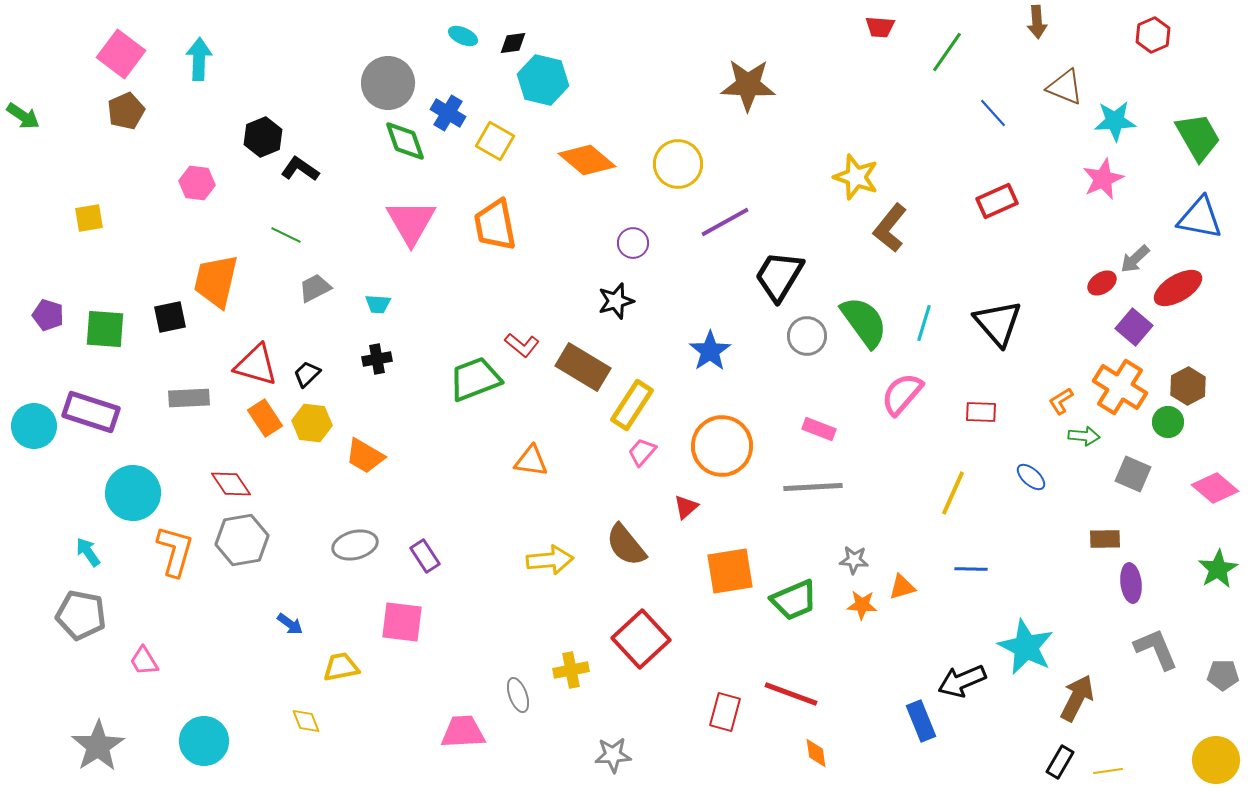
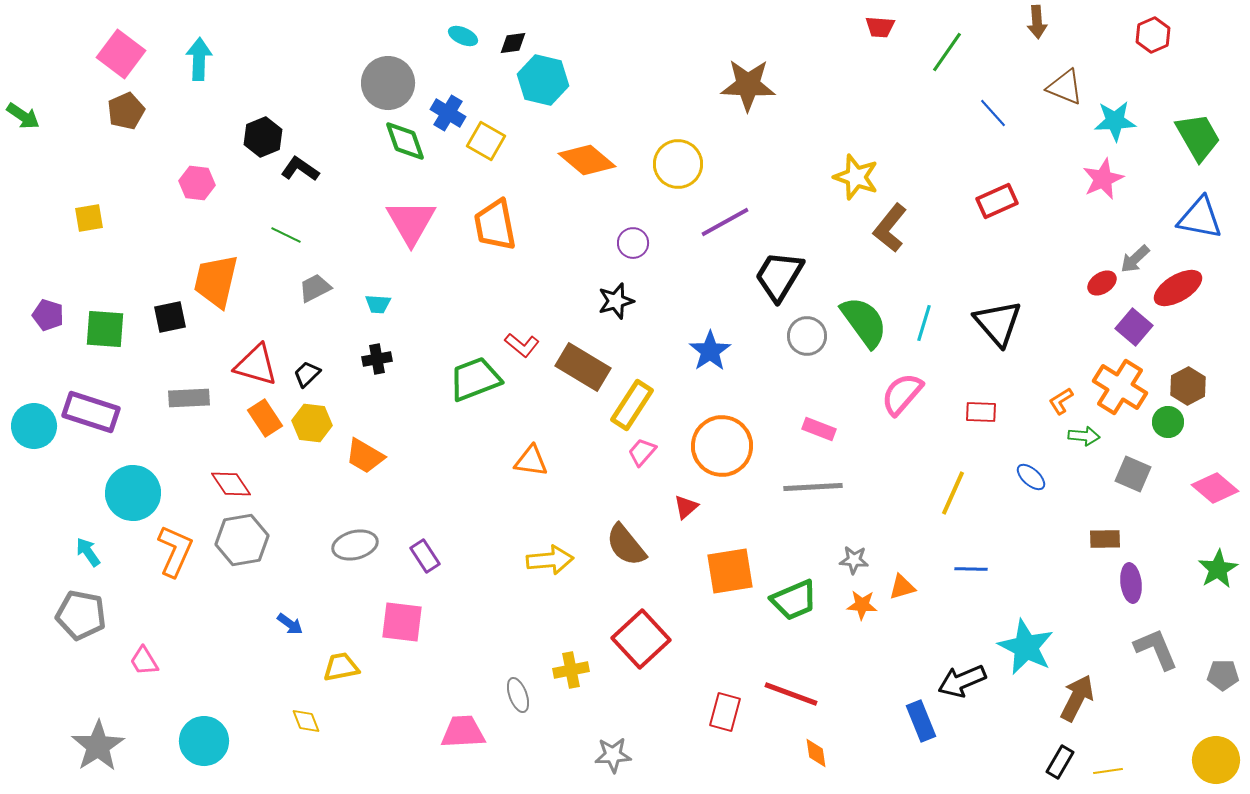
yellow square at (495, 141): moved 9 px left
orange L-shape at (175, 551): rotated 8 degrees clockwise
